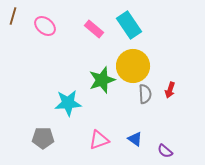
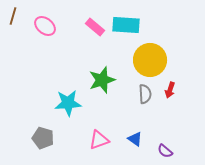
cyan rectangle: moved 3 px left; rotated 52 degrees counterclockwise
pink rectangle: moved 1 px right, 2 px up
yellow circle: moved 17 px right, 6 px up
gray pentagon: rotated 15 degrees clockwise
